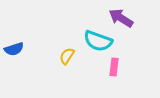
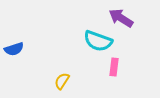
yellow semicircle: moved 5 px left, 25 px down
